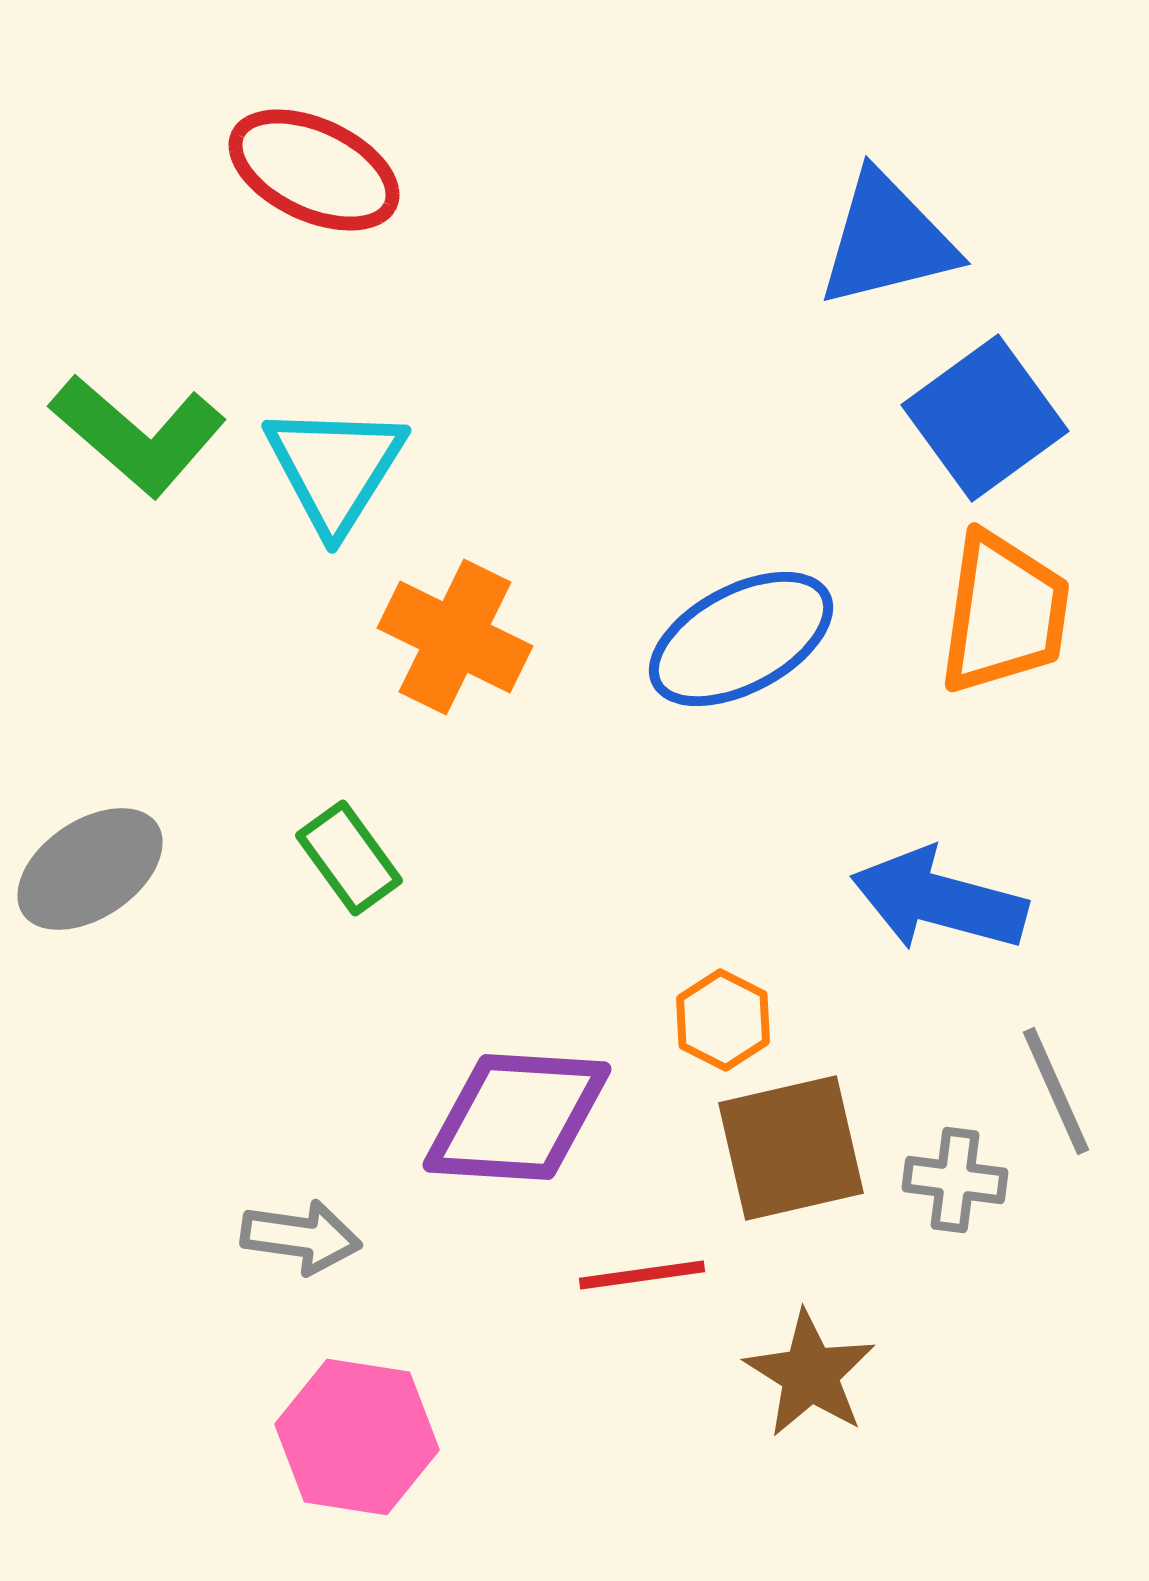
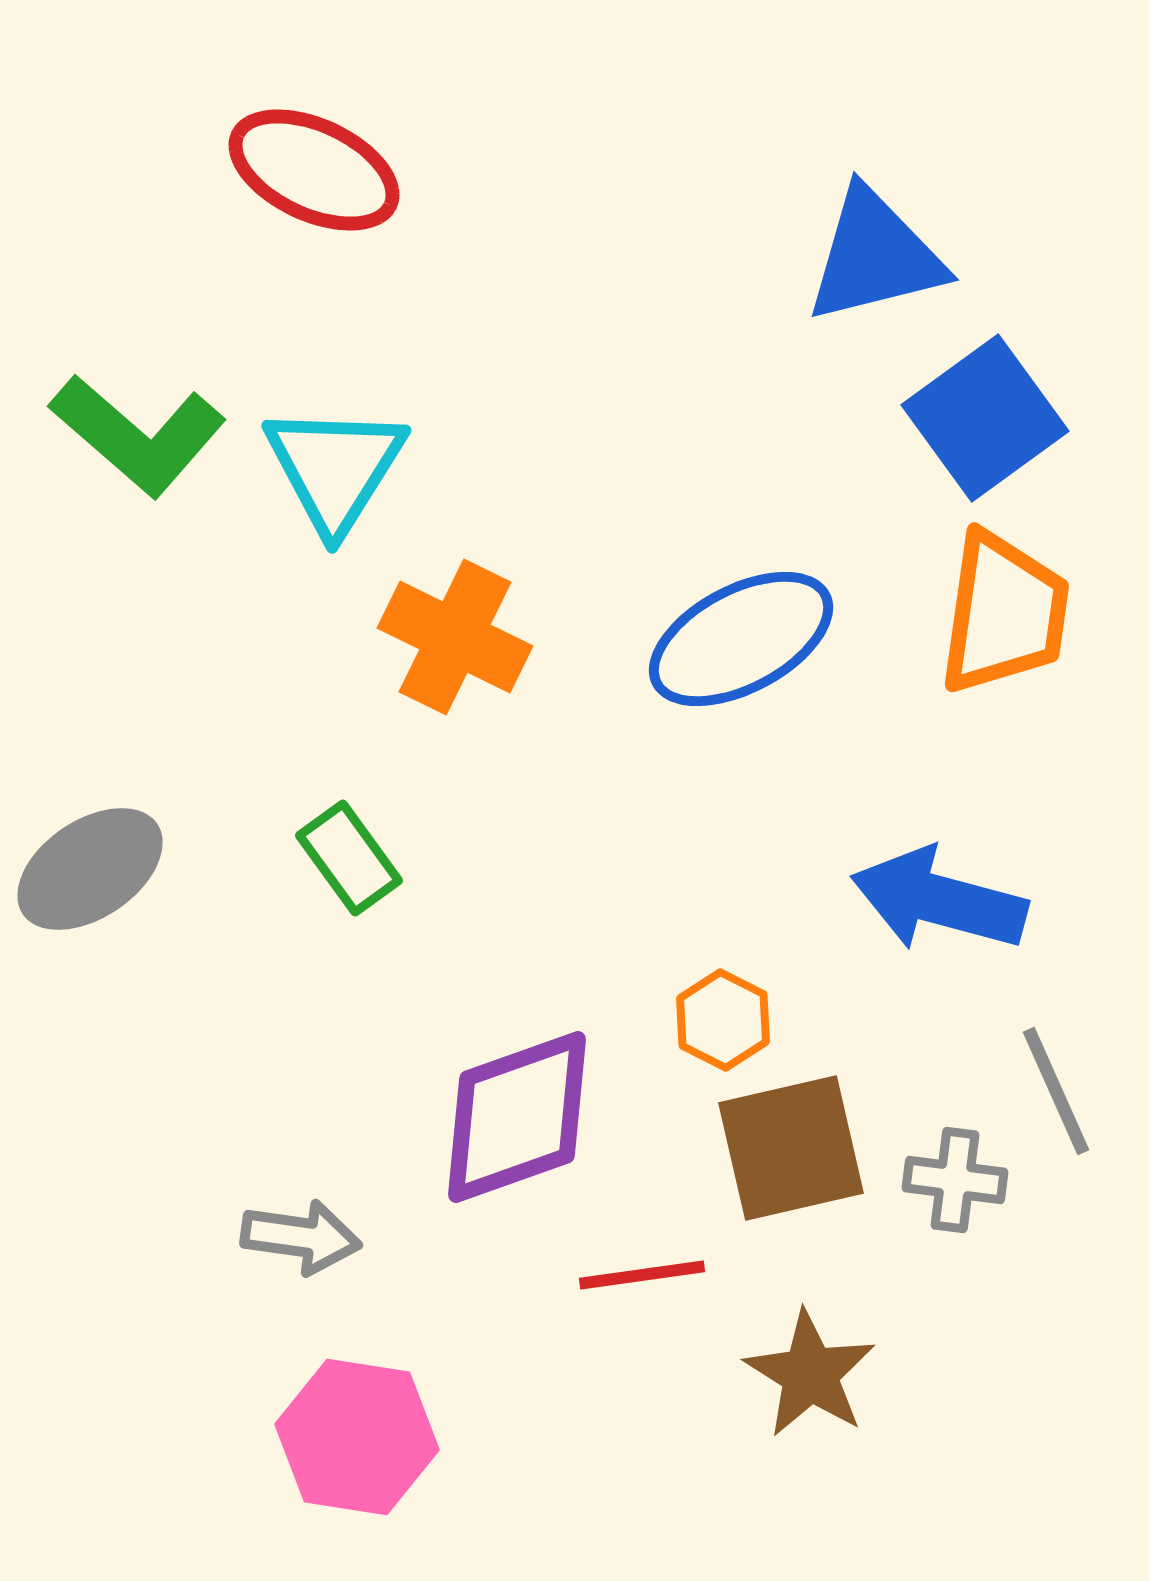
blue triangle: moved 12 px left, 16 px down
purple diamond: rotated 23 degrees counterclockwise
